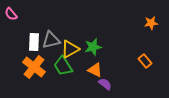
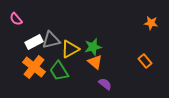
pink semicircle: moved 5 px right, 5 px down
orange star: rotated 16 degrees clockwise
white rectangle: rotated 60 degrees clockwise
green trapezoid: moved 4 px left, 5 px down
orange triangle: moved 8 px up; rotated 14 degrees clockwise
